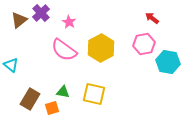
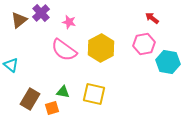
pink star: rotated 16 degrees counterclockwise
